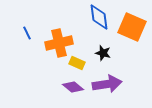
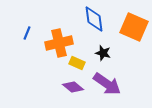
blue diamond: moved 5 px left, 2 px down
orange square: moved 2 px right
blue line: rotated 48 degrees clockwise
purple arrow: rotated 44 degrees clockwise
